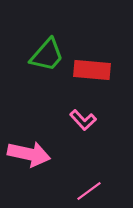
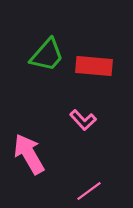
red rectangle: moved 2 px right, 4 px up
pink arrow: rotated 132 degrees counterclockwise
